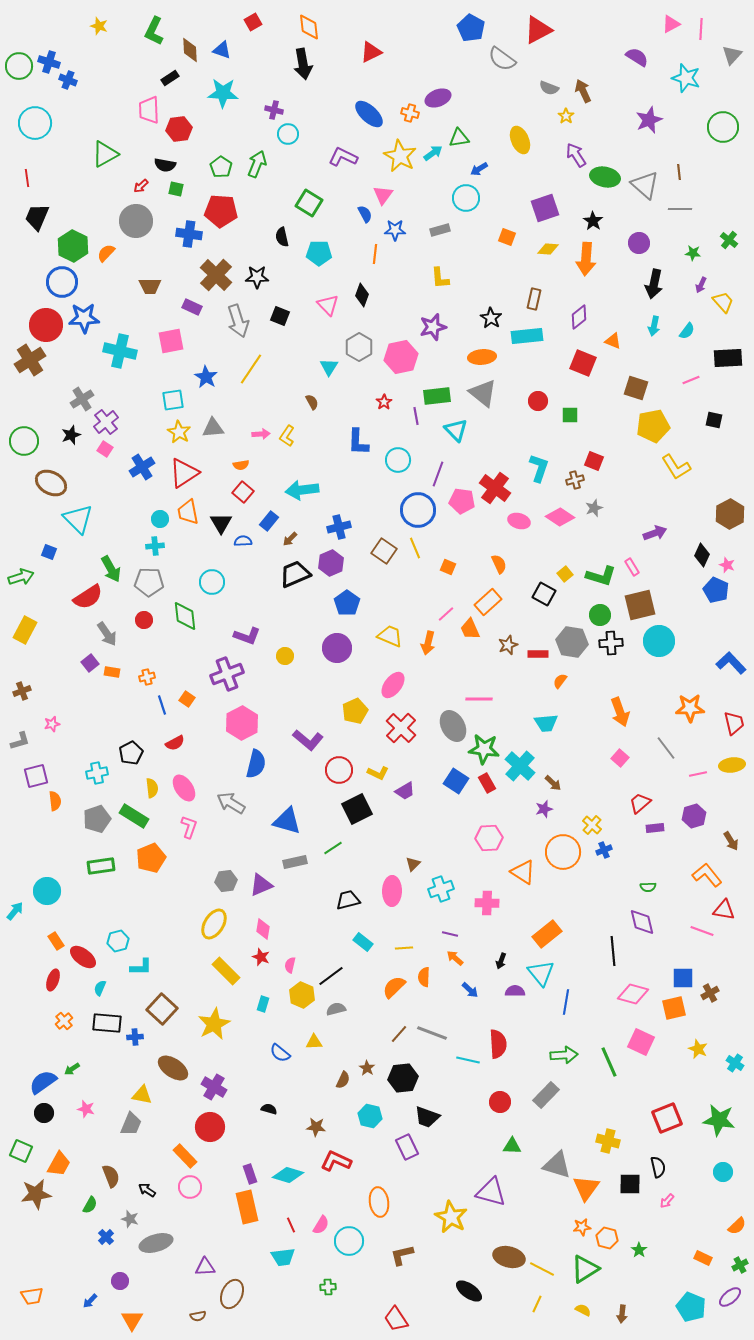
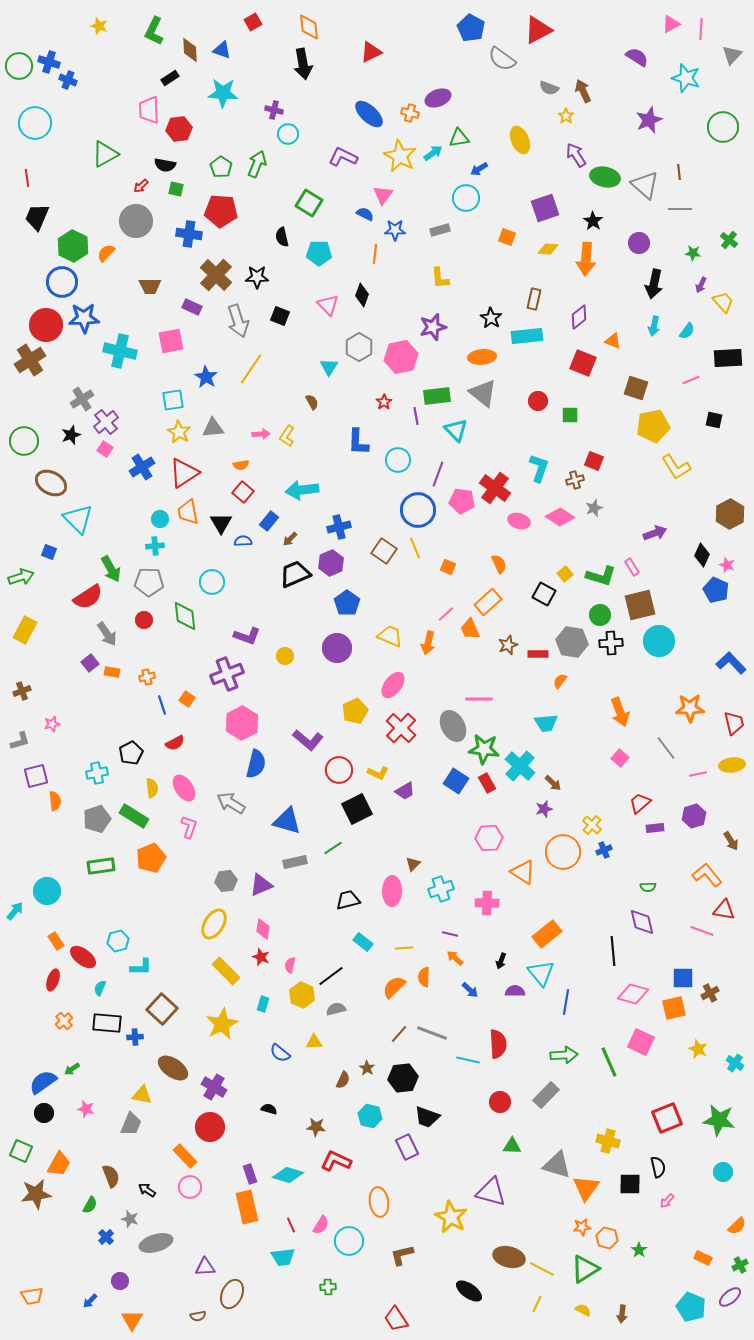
blue semicircle at (365, 214): rotated 36 degrees counterclockwise
yellow star at (214, 1024): moved 8 px right
